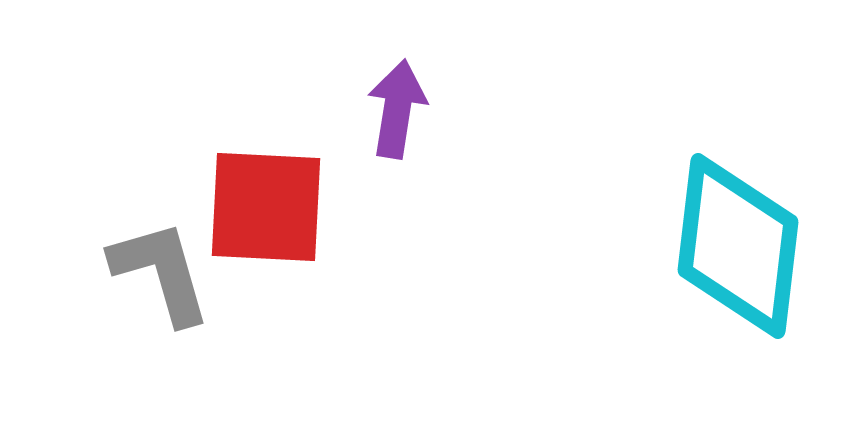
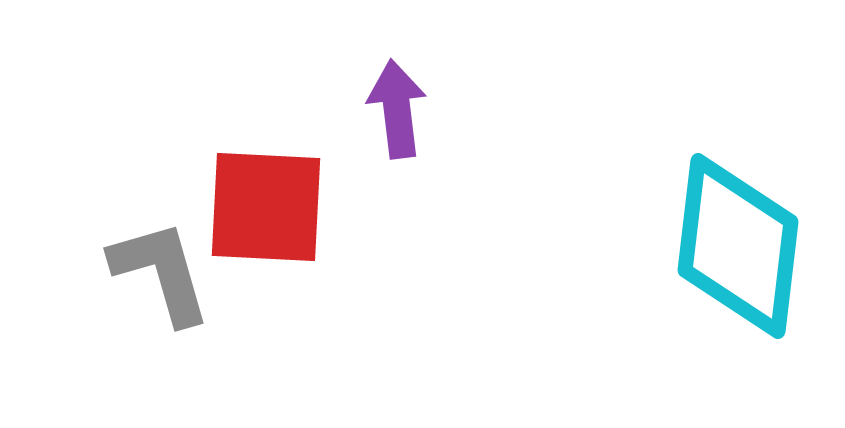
purple arrow: rotated 16 degrees counterclockwise
